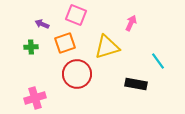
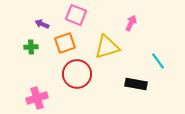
pink cross: moved 2 px right
